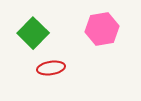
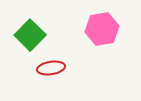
green square: moved 3 px left, 2 px down
